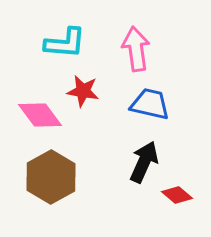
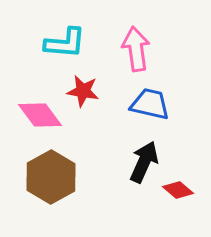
red diamond: moved 1 px right, 5 px up
